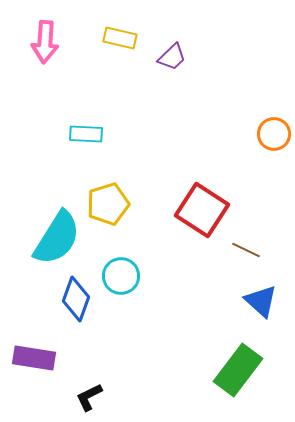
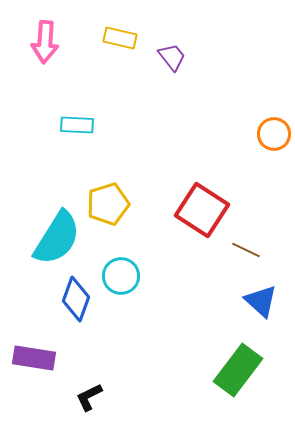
purple trapezoid: rotated 84 degrees counterclockwise
cyan rectangle: moved 9 px left, 9 px up
